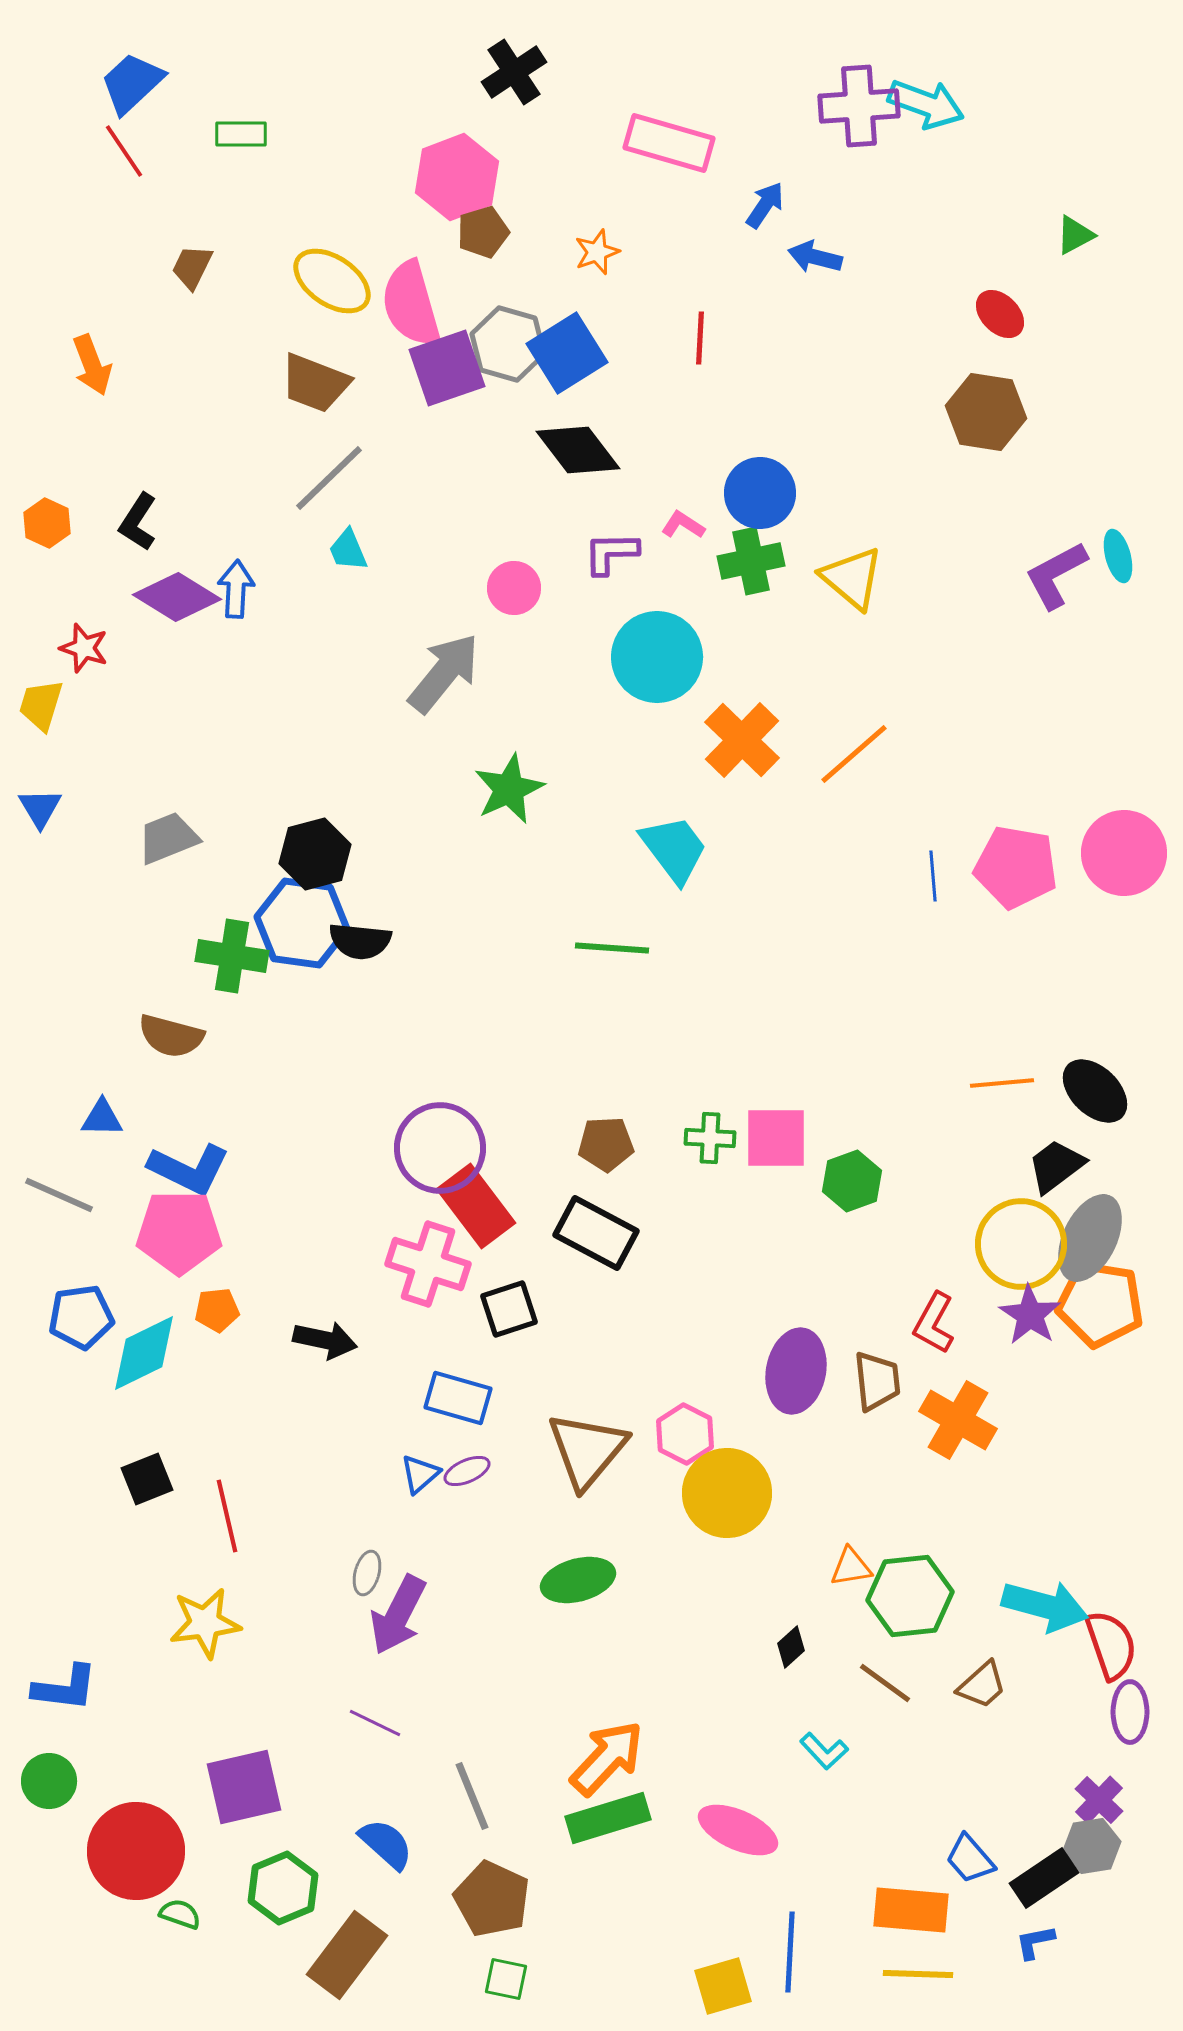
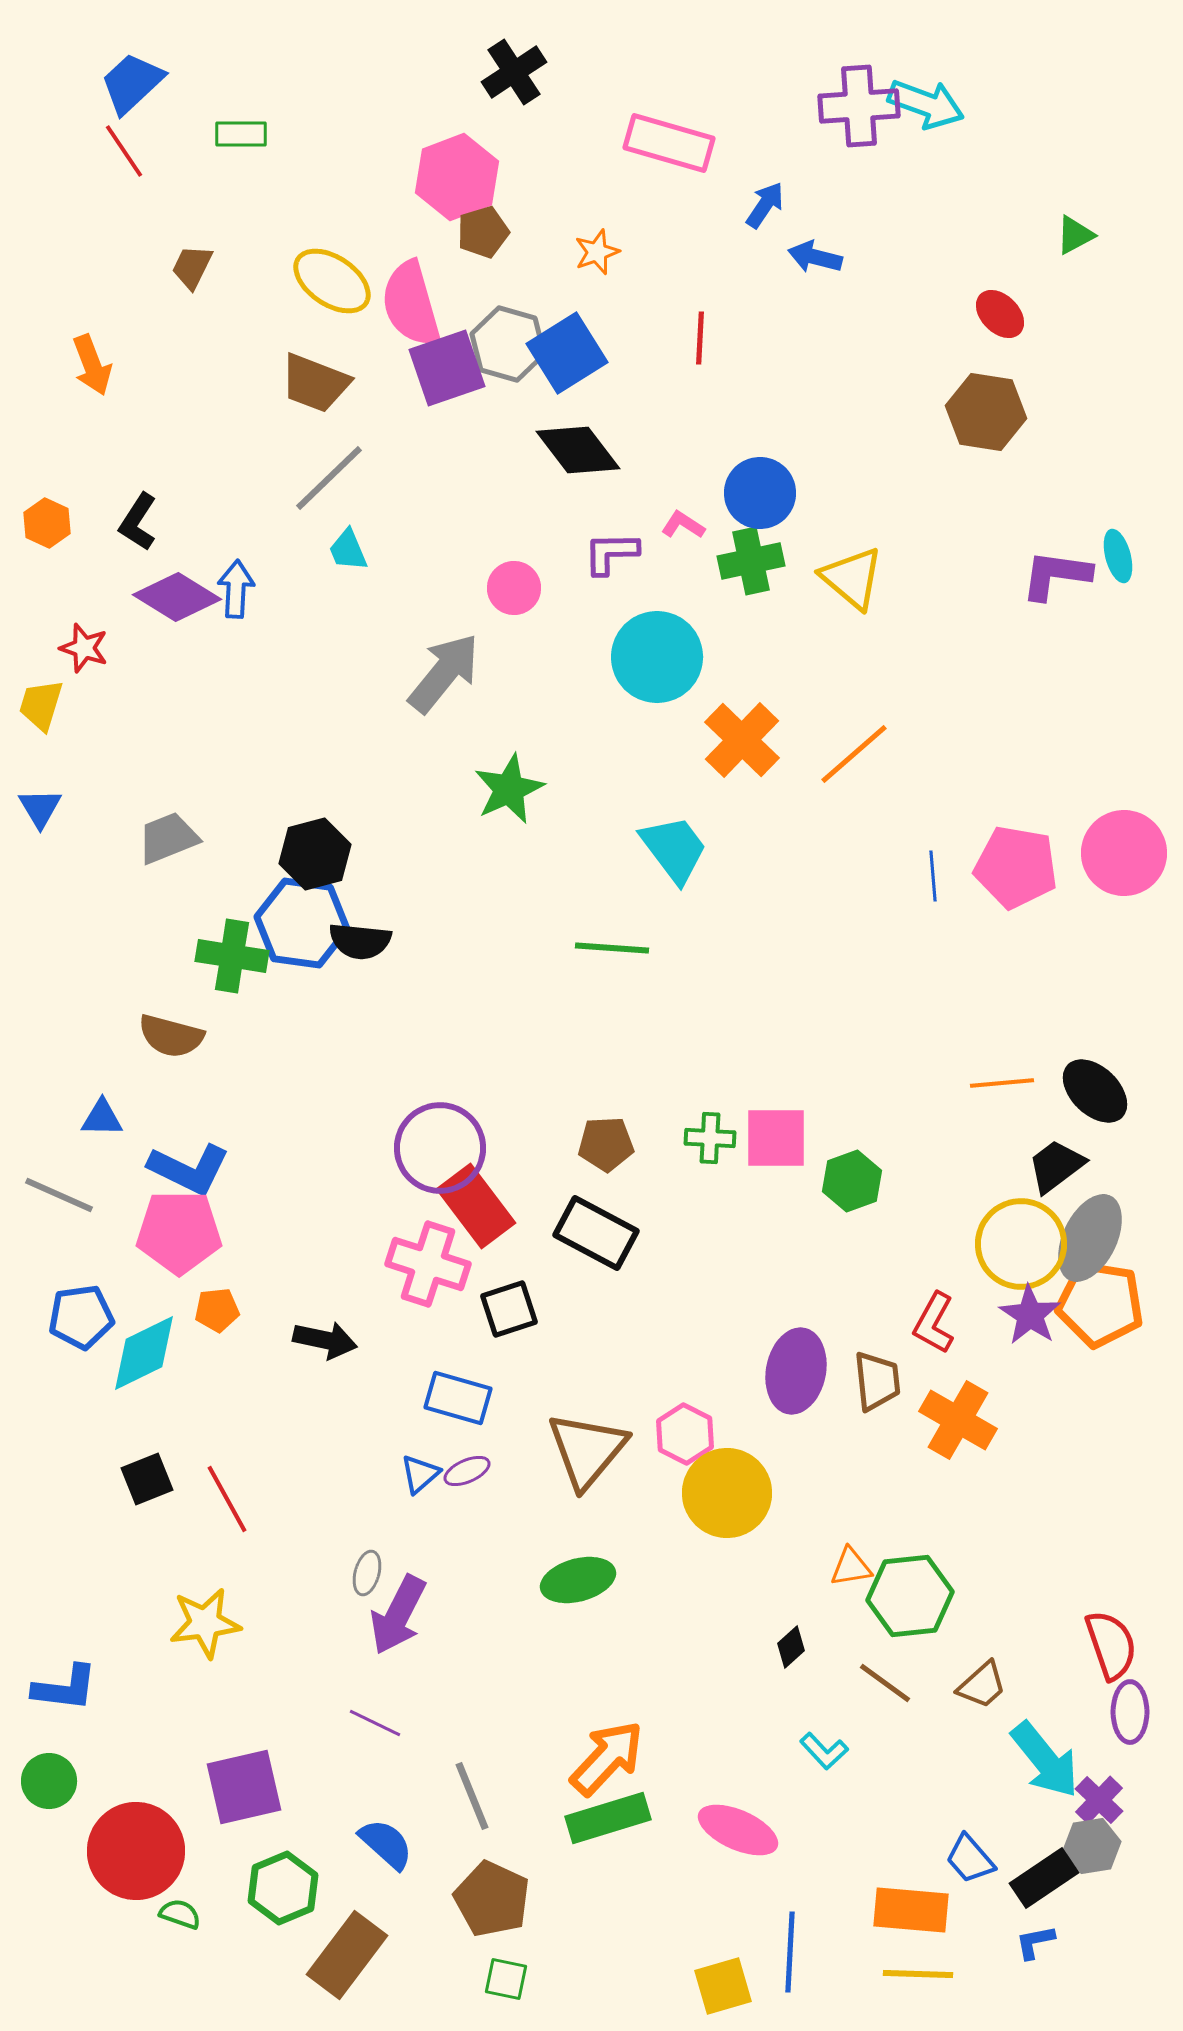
purple L-shape at (1056, 575): rotated 36 degrees clockwise
red line at (227, 1516): moved 17 px up; rotated 16 degrees counterclockwise
cyan arrow at (1045, 1606): moved 154 px down; rotated 36 degrees clockwise
